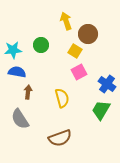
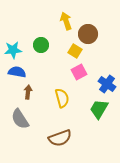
green trapezoid: moved 2 px left, 1 px up
